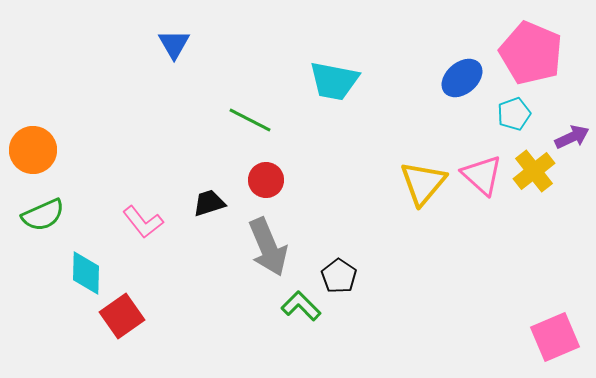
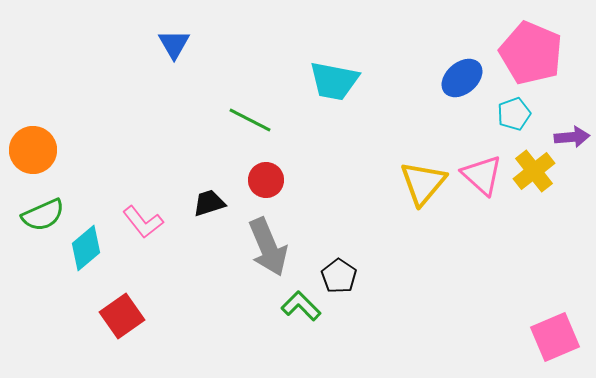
purple arrow: rotated 20 degrees clockwise
cyan diamond: moved 25 px up; rotated 48 degrees clockwise
